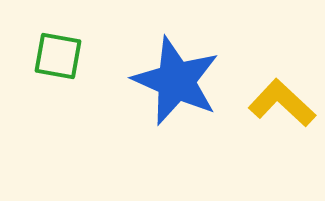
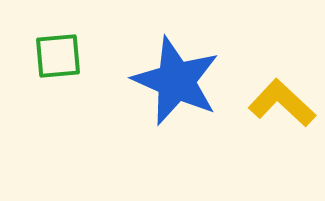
green square: rotated 15 degrees counterclockwise
